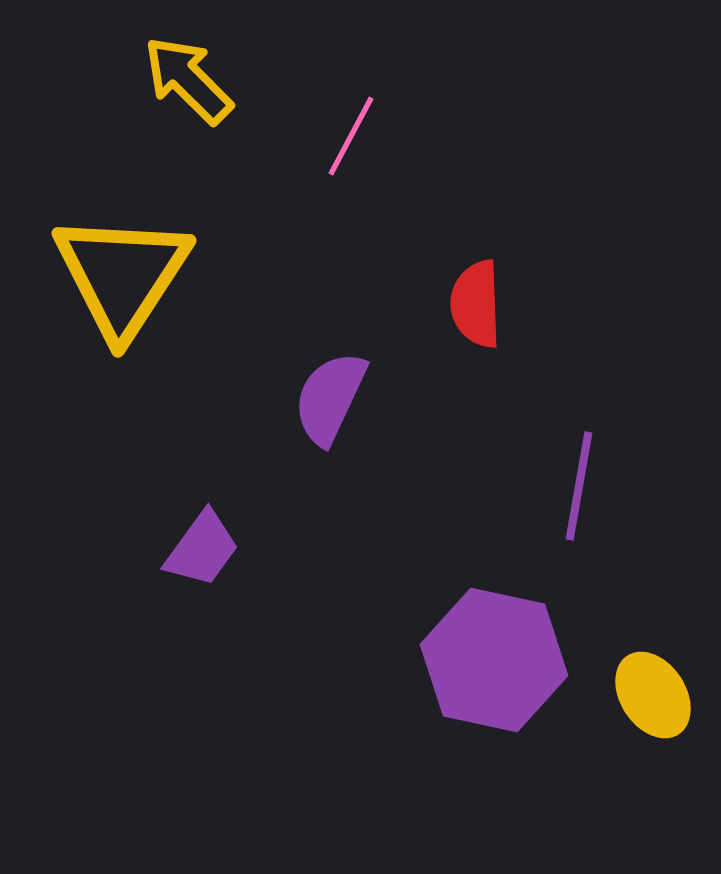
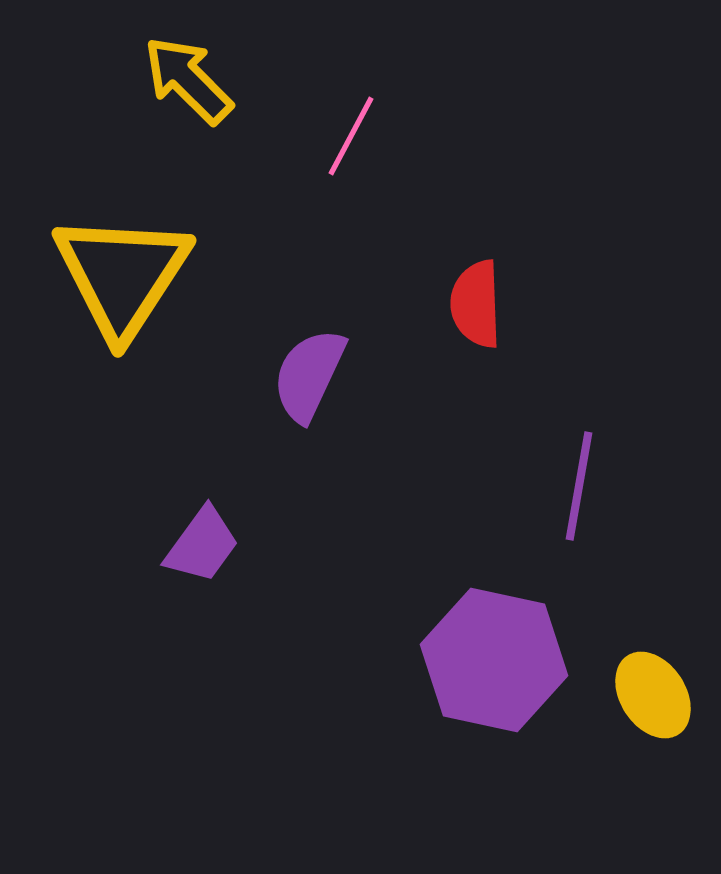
purple semicircle: moved 21 px left, 23 px up
purple trapezoid: moved 4 px up
